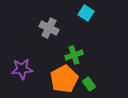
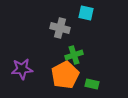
cyan square: rotated 21 degrees counterclockwise
gray cross: moved 11 px right; rotated 12 degrees counterclockwise
orange pentagon: moved 1 px right, 4 px up
green rectangle: moved 3 px right; rotated 40 degrees counterclockwise
